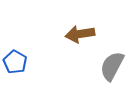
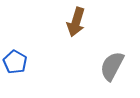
brown arrow: moved 4 px left, 12 px up; rotated 64 degrees counterclockwise
